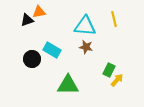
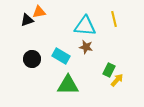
cyan rectangle: moved 9 px right, 6 px down
